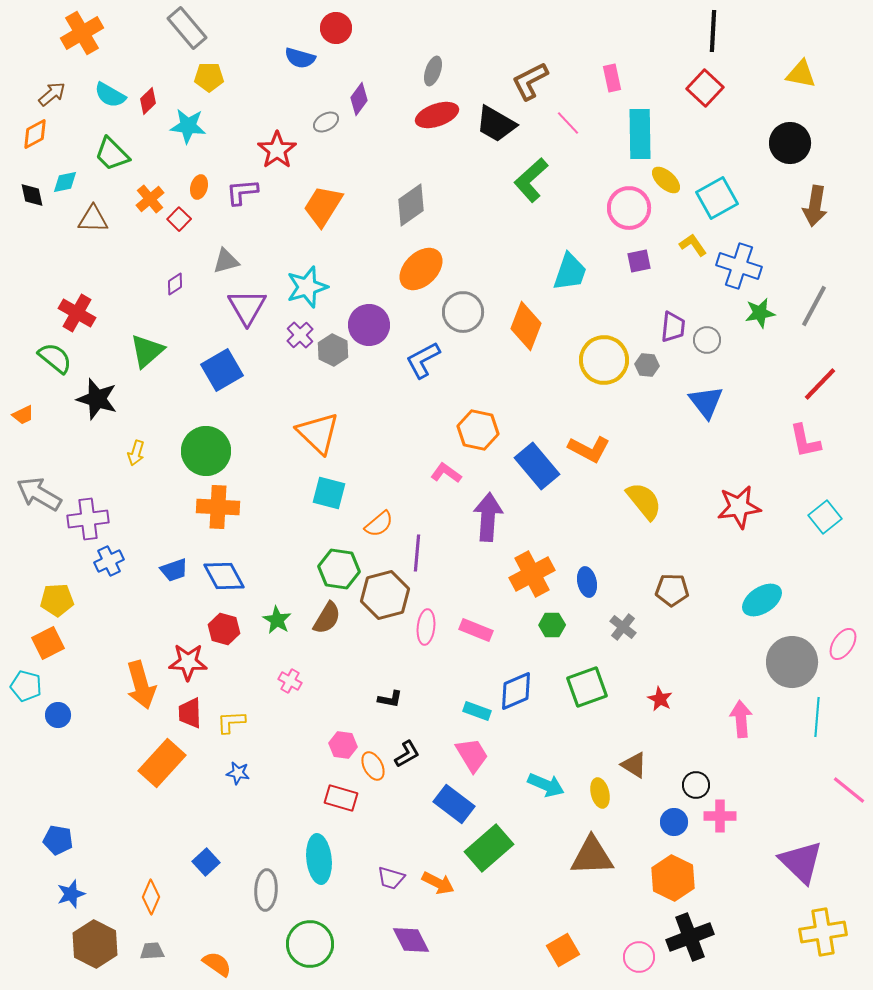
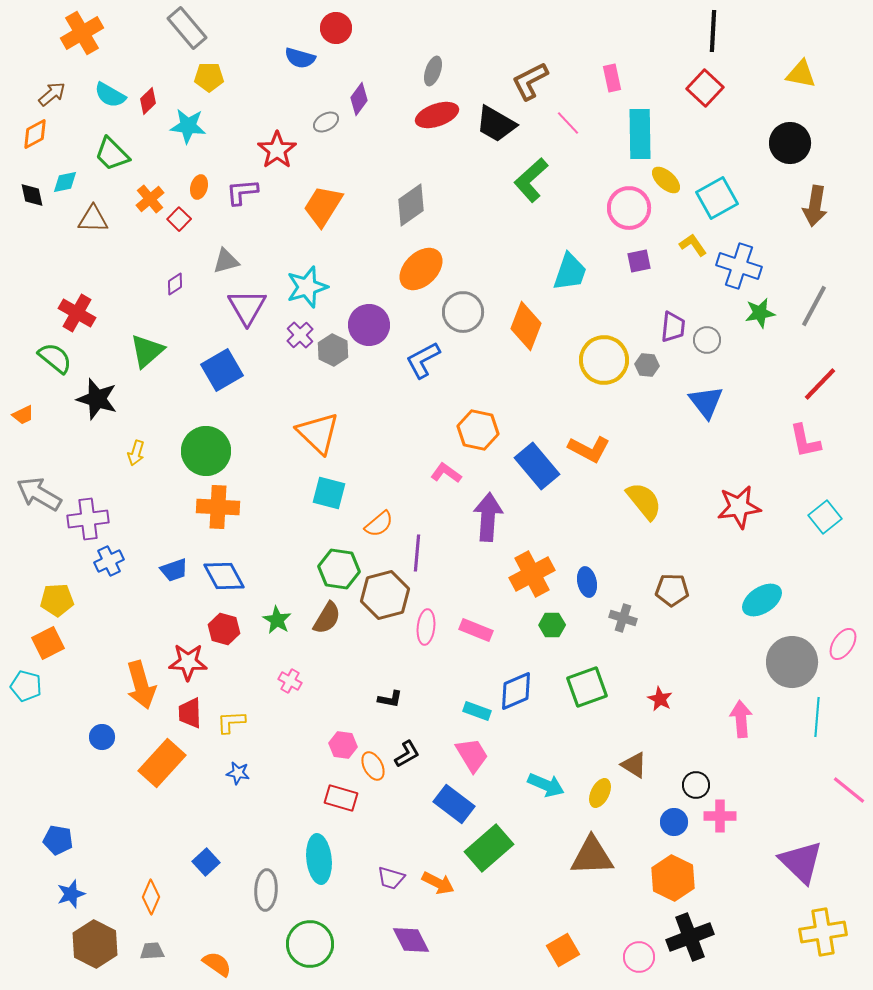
gray cross at (623, 627): moved 9 px up; rotated 20 degrees counterclockwise
blue circle at (58, 715): moved 44 px right, 22 px down
yellow ellipse at (600, 793): rotated 40 degrees clockwise
